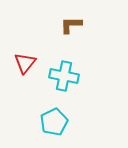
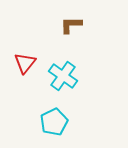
cyan cross: moved 1 px left; rotated 24 degrees clockwise
